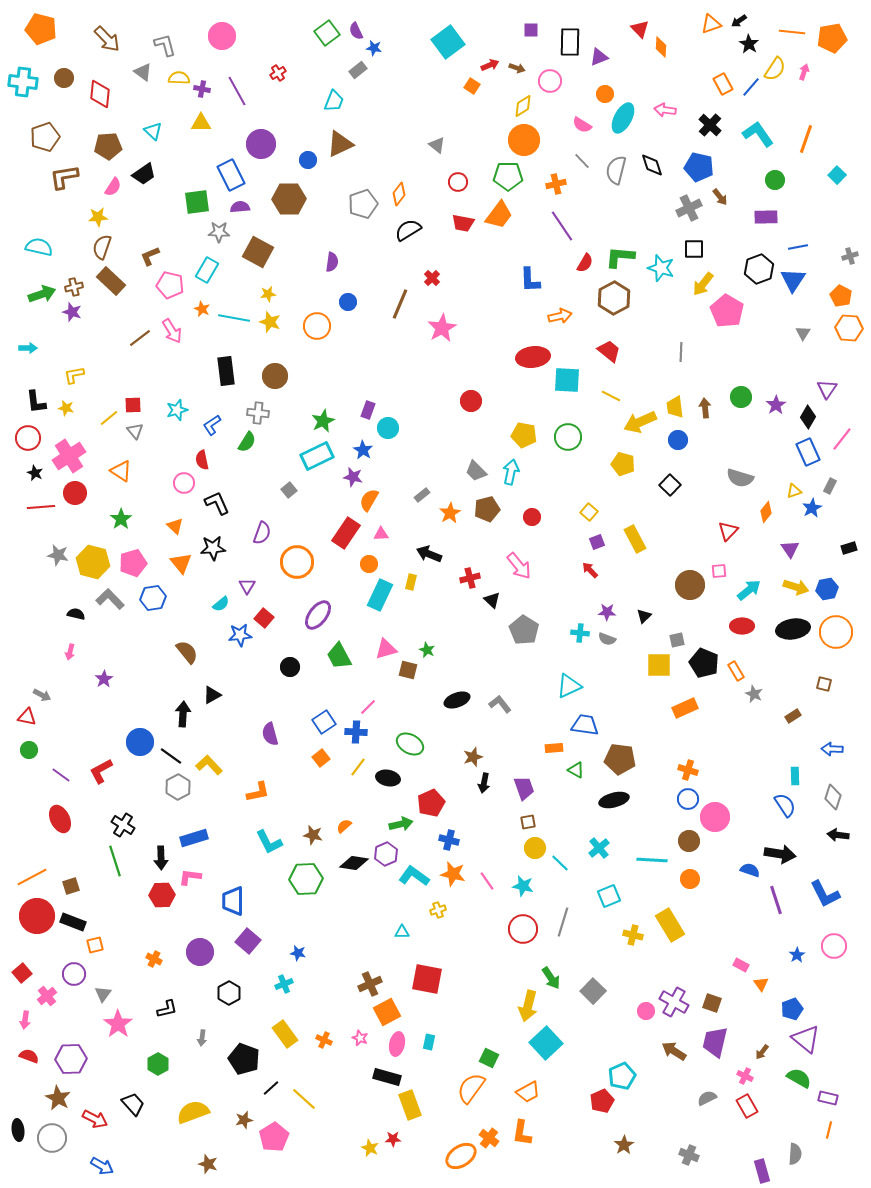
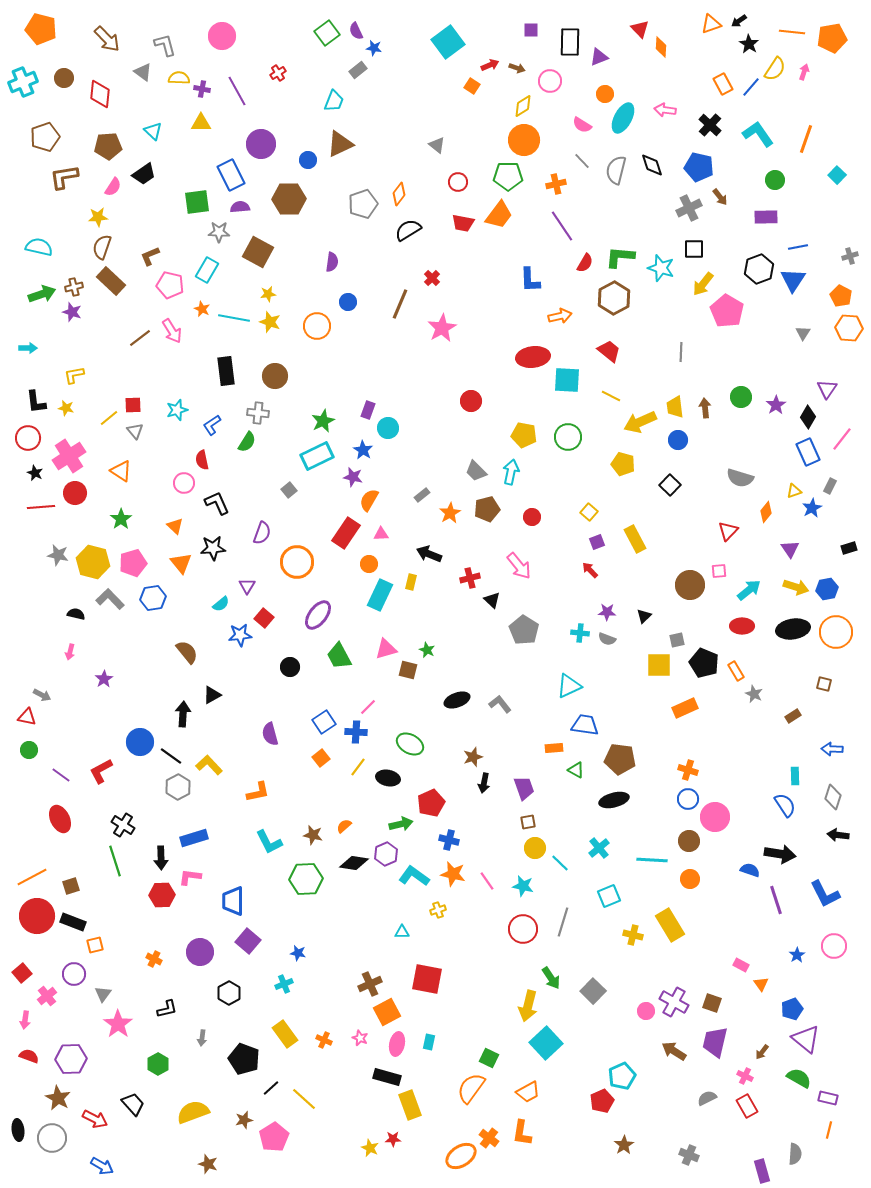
cyan cross at (23, 82): rotated 28 degrees counterclockwise
